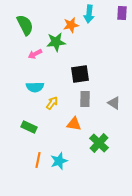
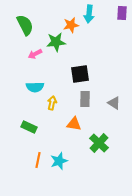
yellow arrow: rotated 24 degrees counterclockwise
